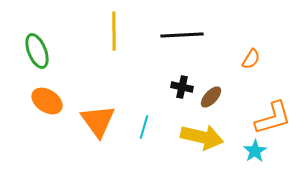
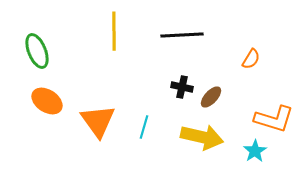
orange L-shape: moved 1 px right, 1 px down; rotated 33 degrees clockwise
